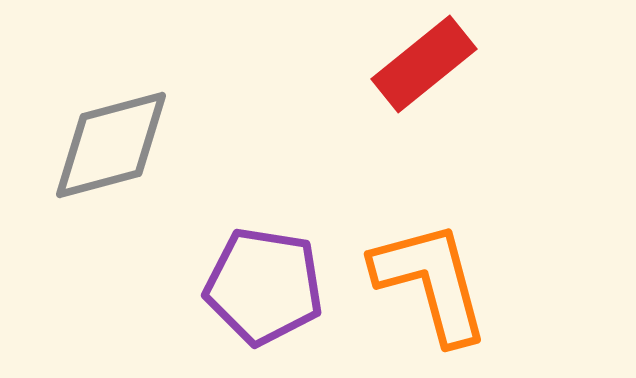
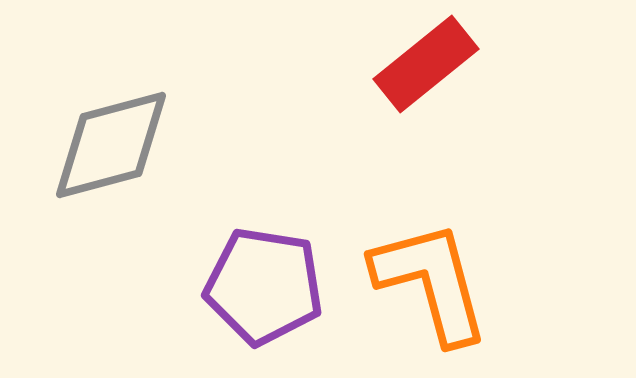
red rectangle: moved 2 px right
